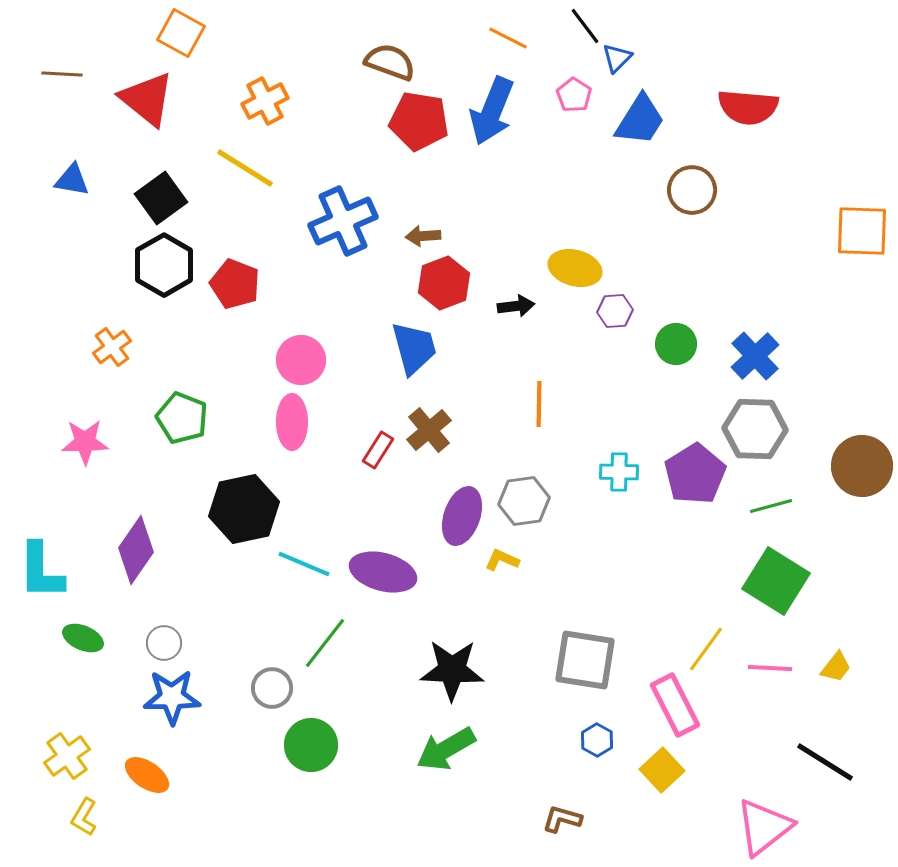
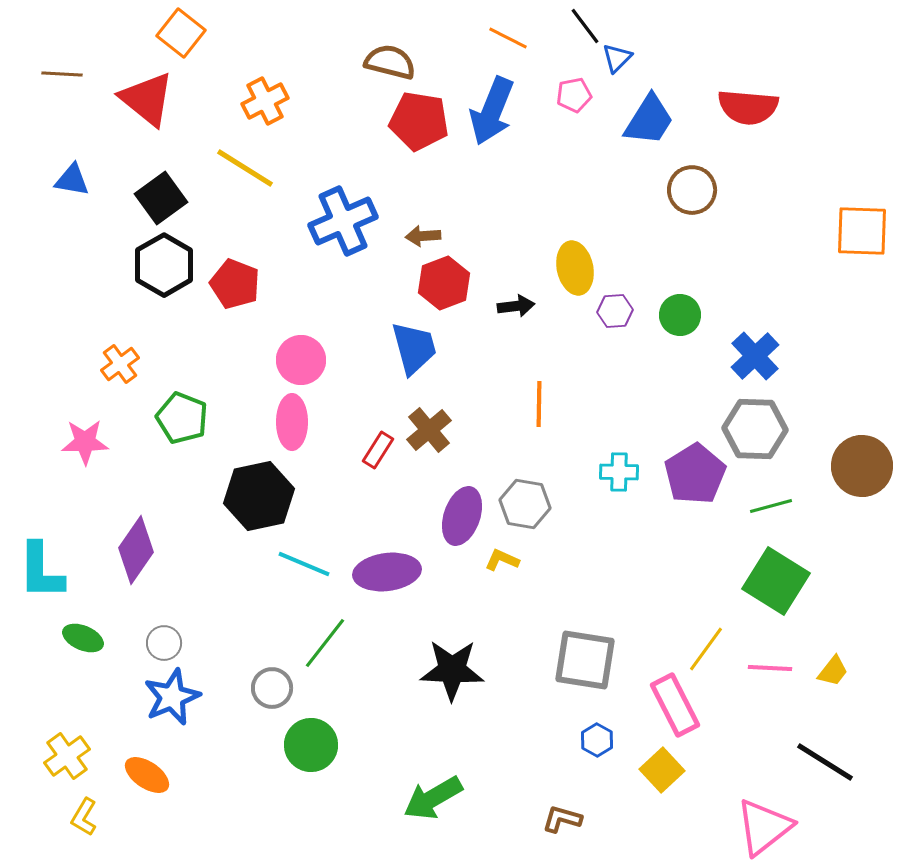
orange square at (181, 33): rotated 9 degrees clockwise
brown semicircle at (390, 62): rotated 6 degrees counterclockwise
pink pentagon at (574, 95): rotated 28 degrees clockwise
blue trapezoid at (640, 120): moved 9 px right
yellow ellipse at (575, 268): rotated 63 degrees clockwise
green circle at (676, 344): moved 4 px right, 29 px up
orange cross at (112, 347): moved 8 px right, 17 px down
gray hexagon at (524, 501): moved 1 px right, 3 px down; rotated 18 degrees clockwise
black hexagon at (244, 509): moved 15 px right, 13 px up
purple ellipse at (383, 572): moved 4 px right; rotated 22 degrees counterclockwise
yellow trapezoid at (836, 667): moved 3 px left, 4 px down
blue star at (172, 697): rotated 22 degrees counterclockwise
green arrow at (446, 749): moved 13 px left, 49 px down
